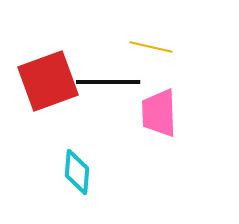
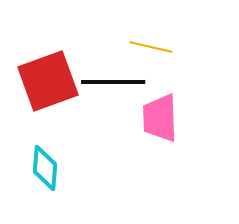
black line: moved 5 px right
pink trapezoid: moved 1 px right, 5 px down
cyan diamond: moved 32 px left, 4 px up
